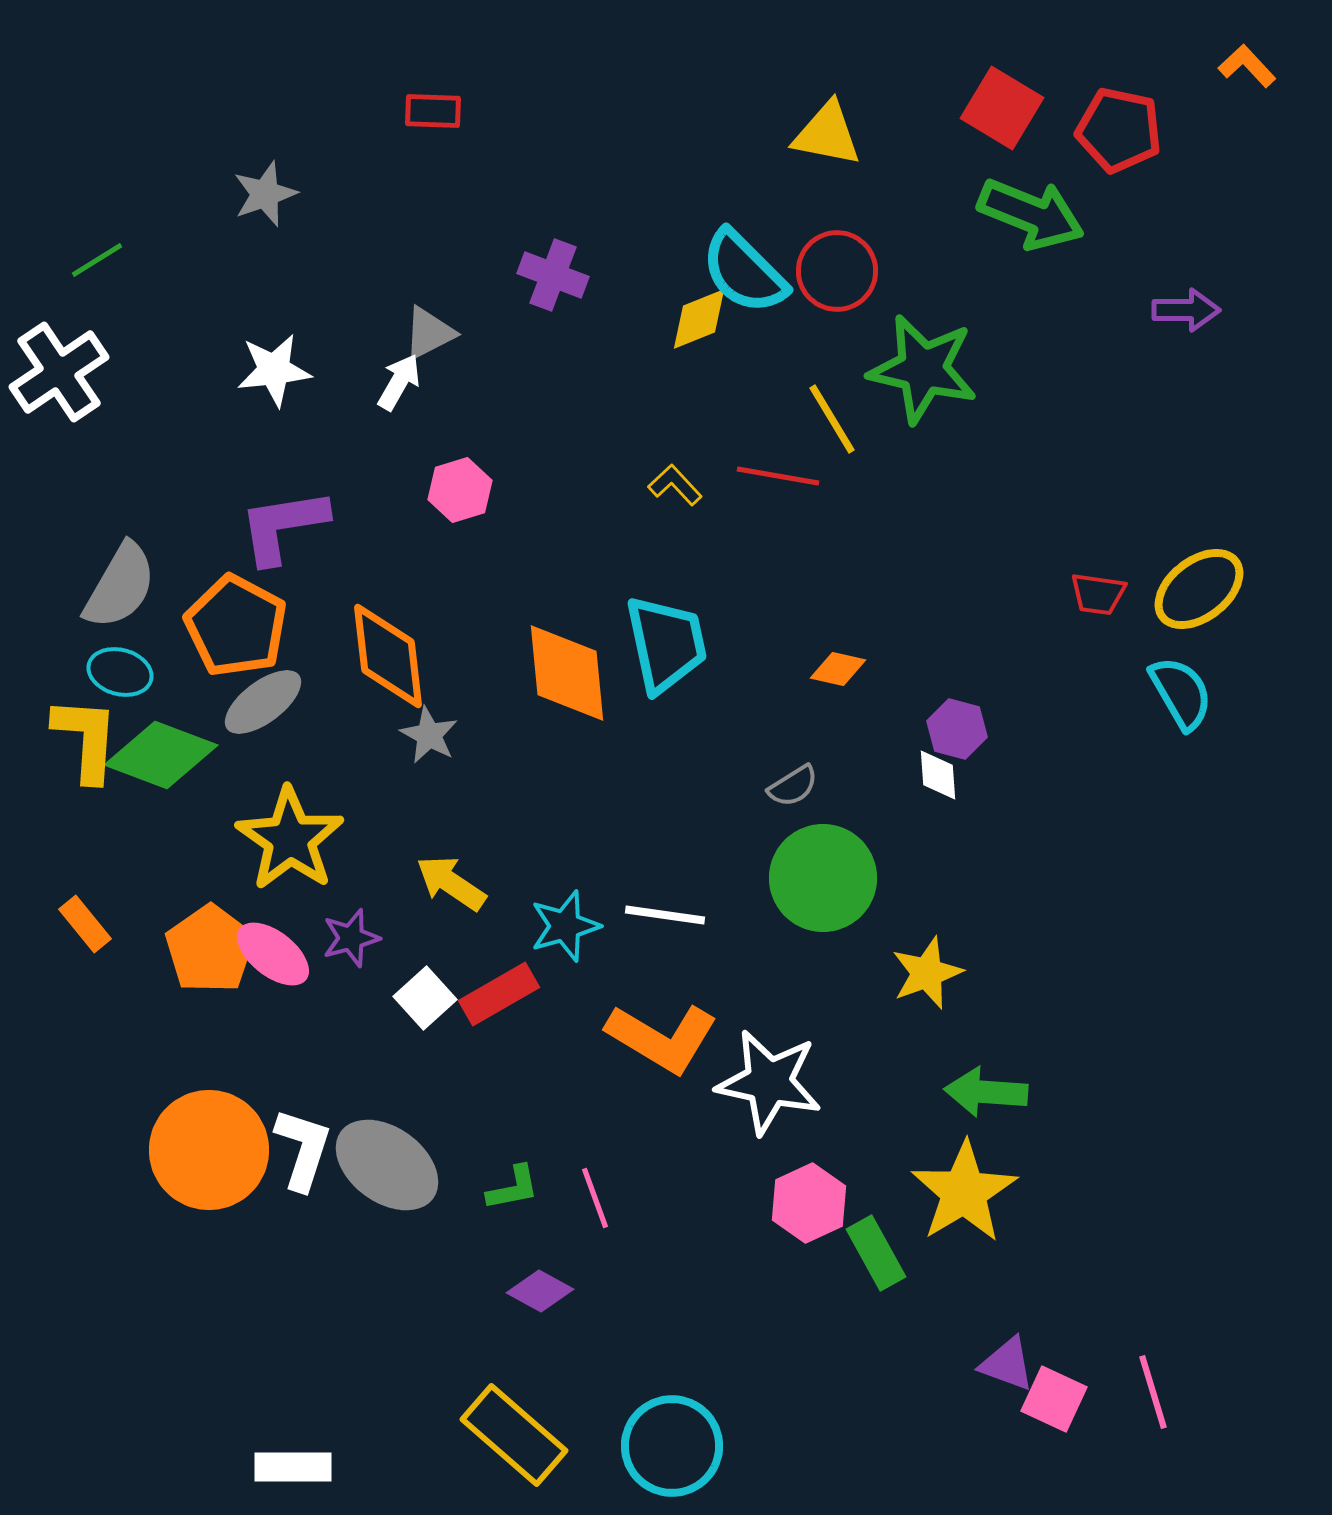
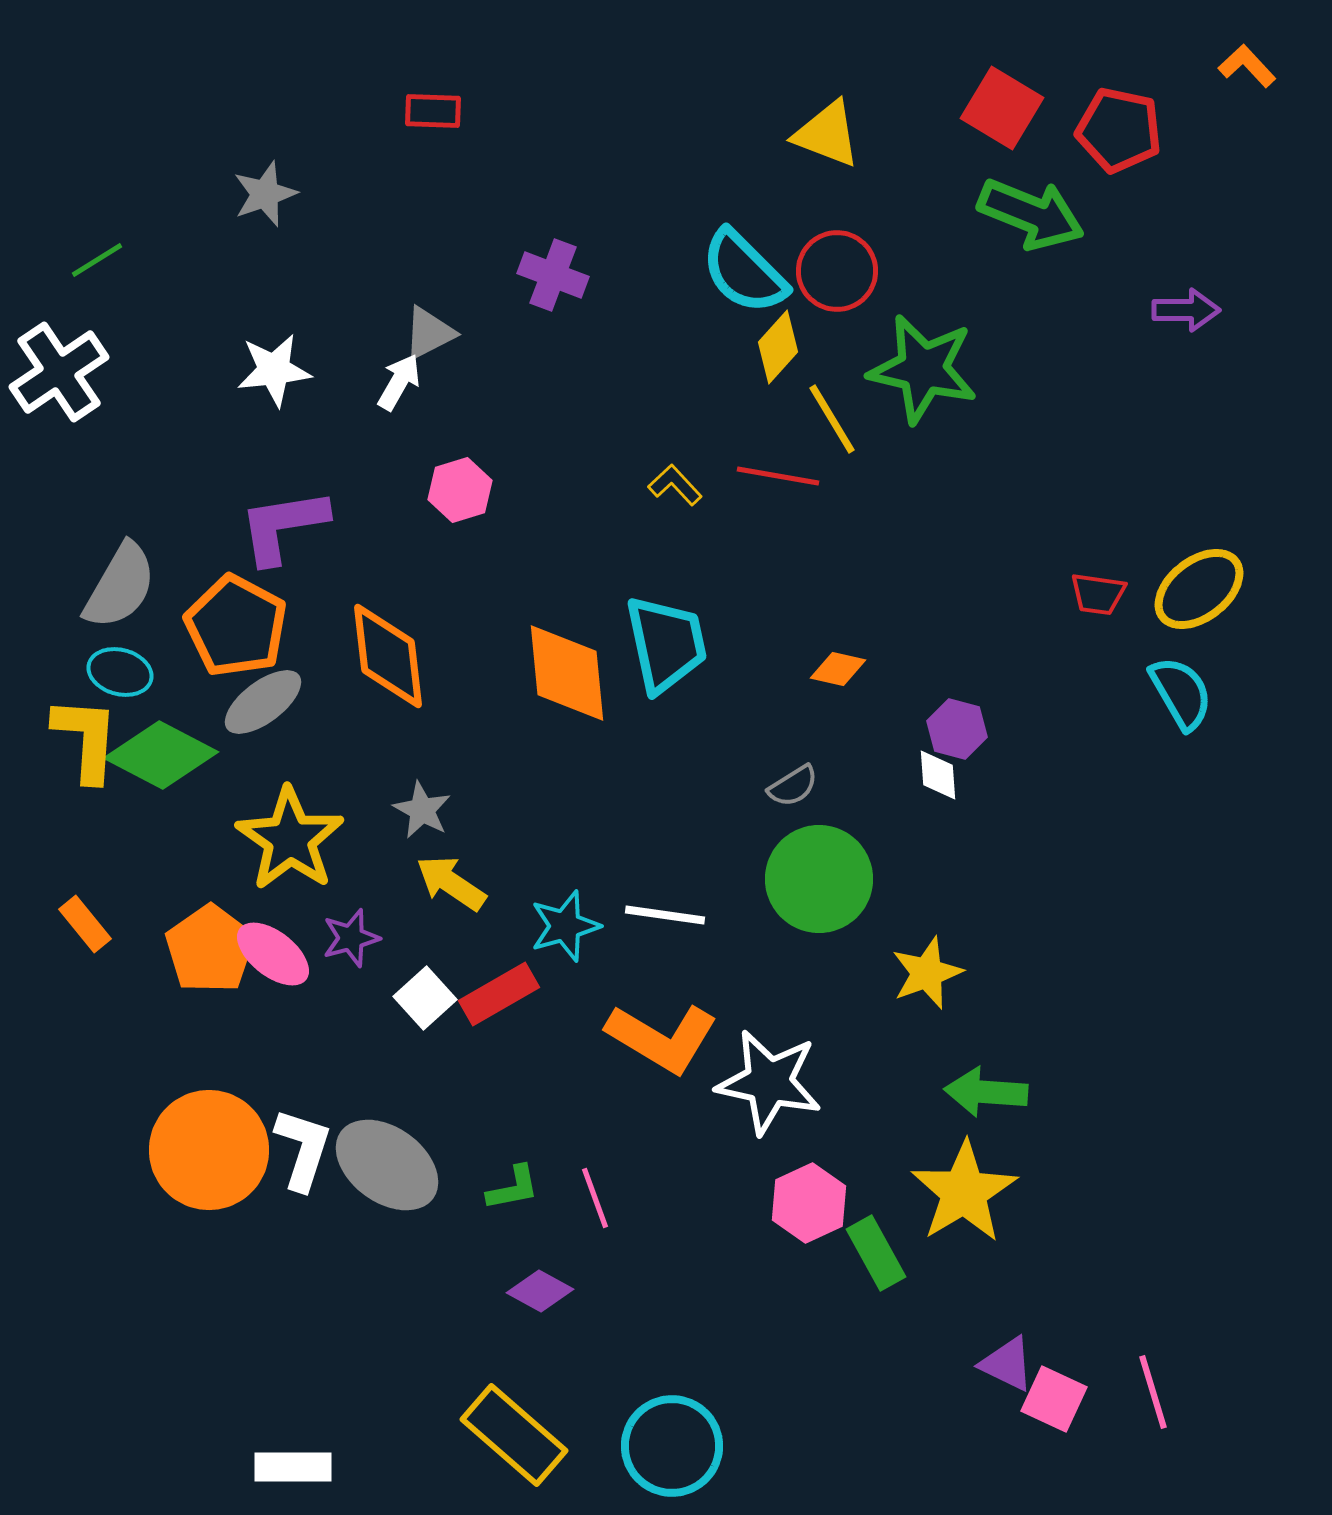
yellow triangle at (827, 134): rotated 10 degrees clockwise
yellow diamond at (699, 319): moved 79 px right, 28 px down; rotated 26 degrees counterclockwise
gray star at (429, 735): moved 7 px left, 75 px down
green diamond at (161, 755): rotated 7 degrees clockwise
green circle at (823, 878): moved 4 px left, 1 px down
purple triangle at (1007, 1364): rotated 6 degrees clockwise
